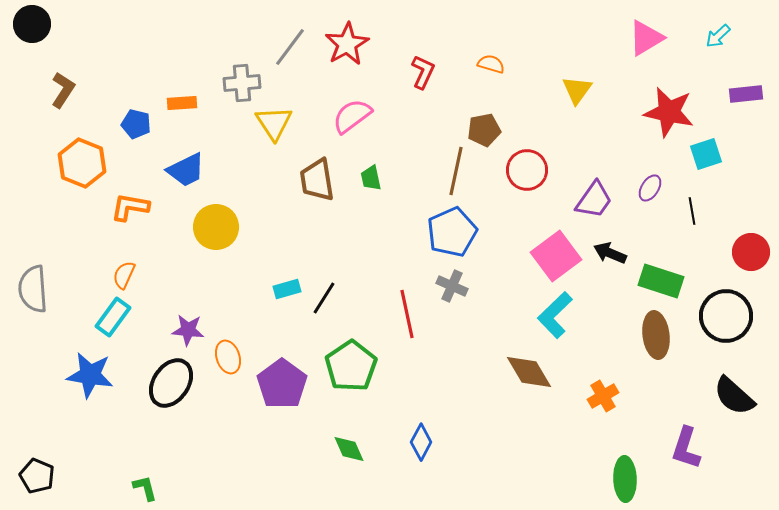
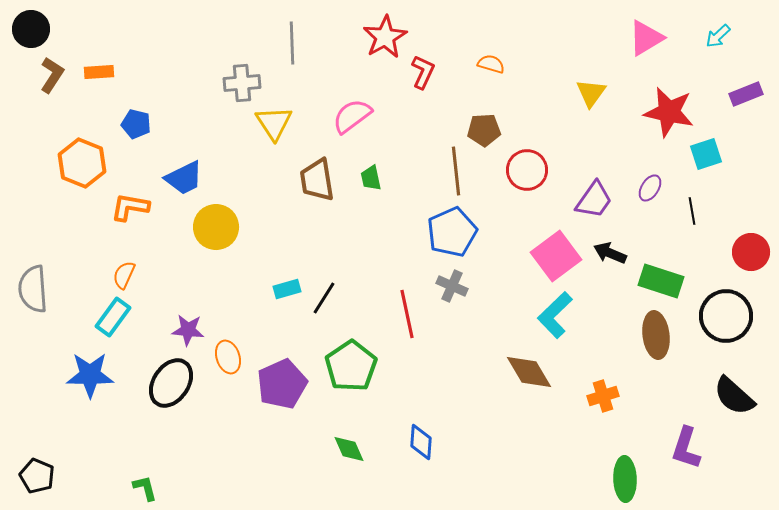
black circle at (32, 24): moved 1 px left, 5 px down
red star at (347, 44): moved 38 px right, 7 px up
gray line at (290, 47): moved 2 px right, 4 px up; rotated 39 degrees counterclockwise
brown L-shape at (63, 90): moved 11 px left, 15 px up
yellow triangle at (577, 90): moved 14 px right, 3 px down
purple rectangle at (746, 94): rotated 16 degrees counterclockwise
orange rectangle at (182, 103): moved 83 px left, 31 px up
brown pentagon at (484, 130): rotated 8 degrees clockwise
blue trapezoid at (186, 170): moved 2 px left, 8 px down
brown line at (456, 171): rotated 18 degrees counterclockwise
blue star at (90, 375): rotated 9 degrees counterclockwise
purple pentagon at (282, 384): rotated 12 degrees clockwise
orange cross at (603, 396): rotated 12 degrees clockwise
blue diamond at (421, 442): rotated 24 degrees counterclockwise
